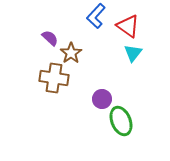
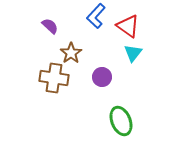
purple semicircle: moved 12 px up
purple circle: moved 22 px up
